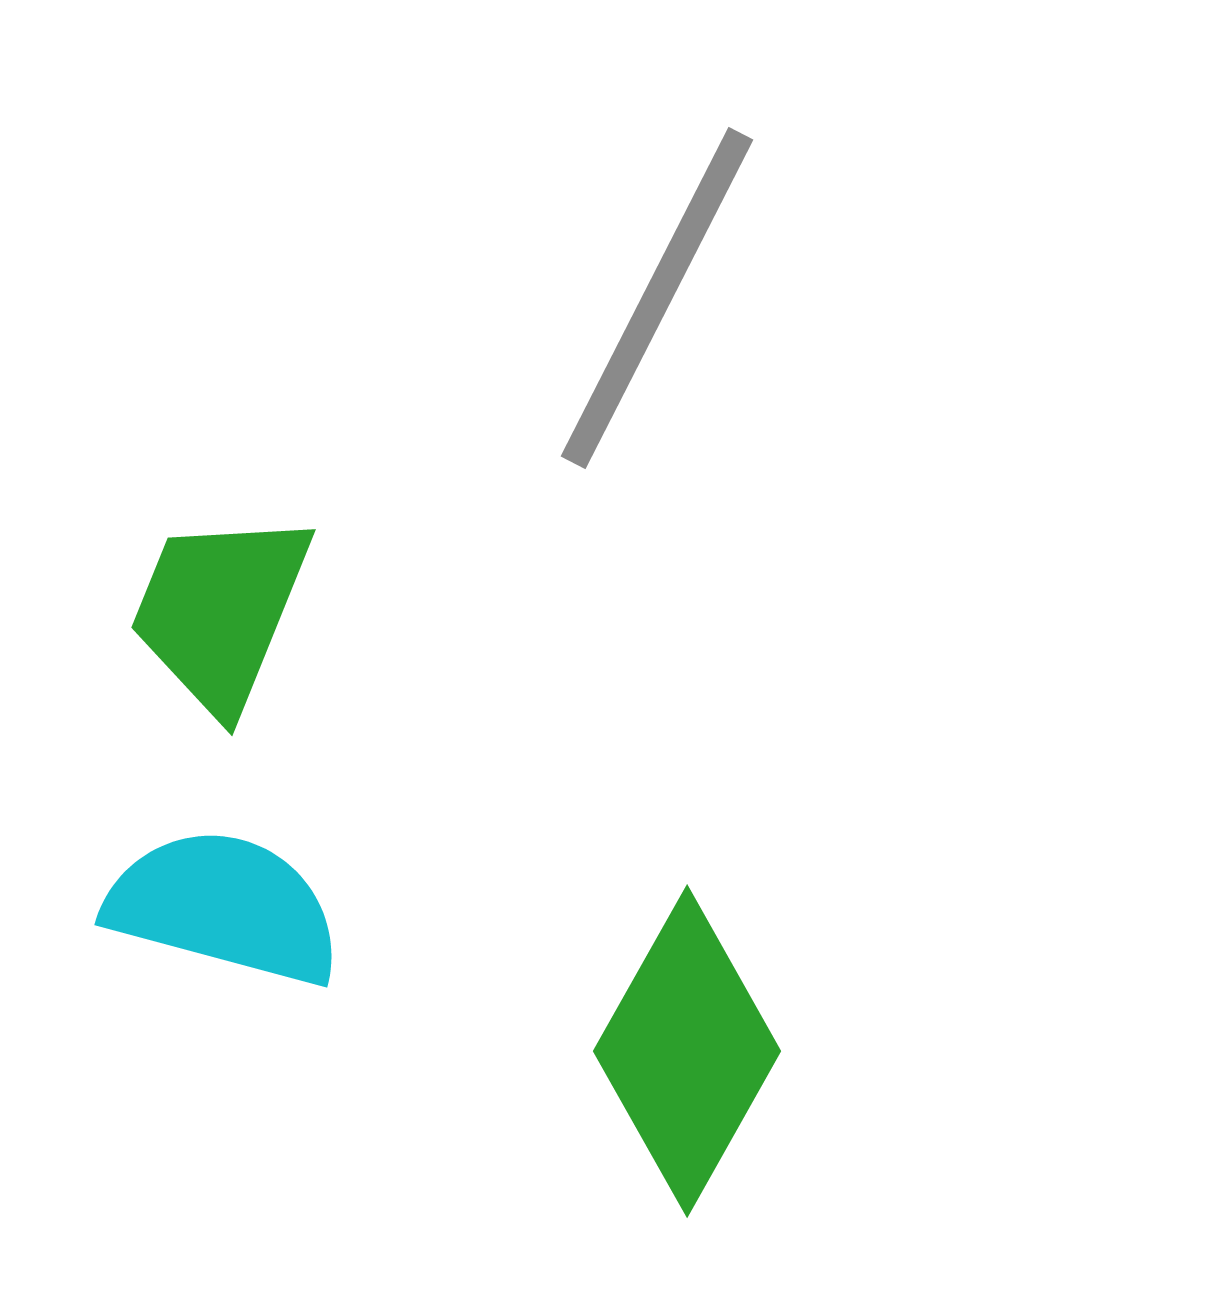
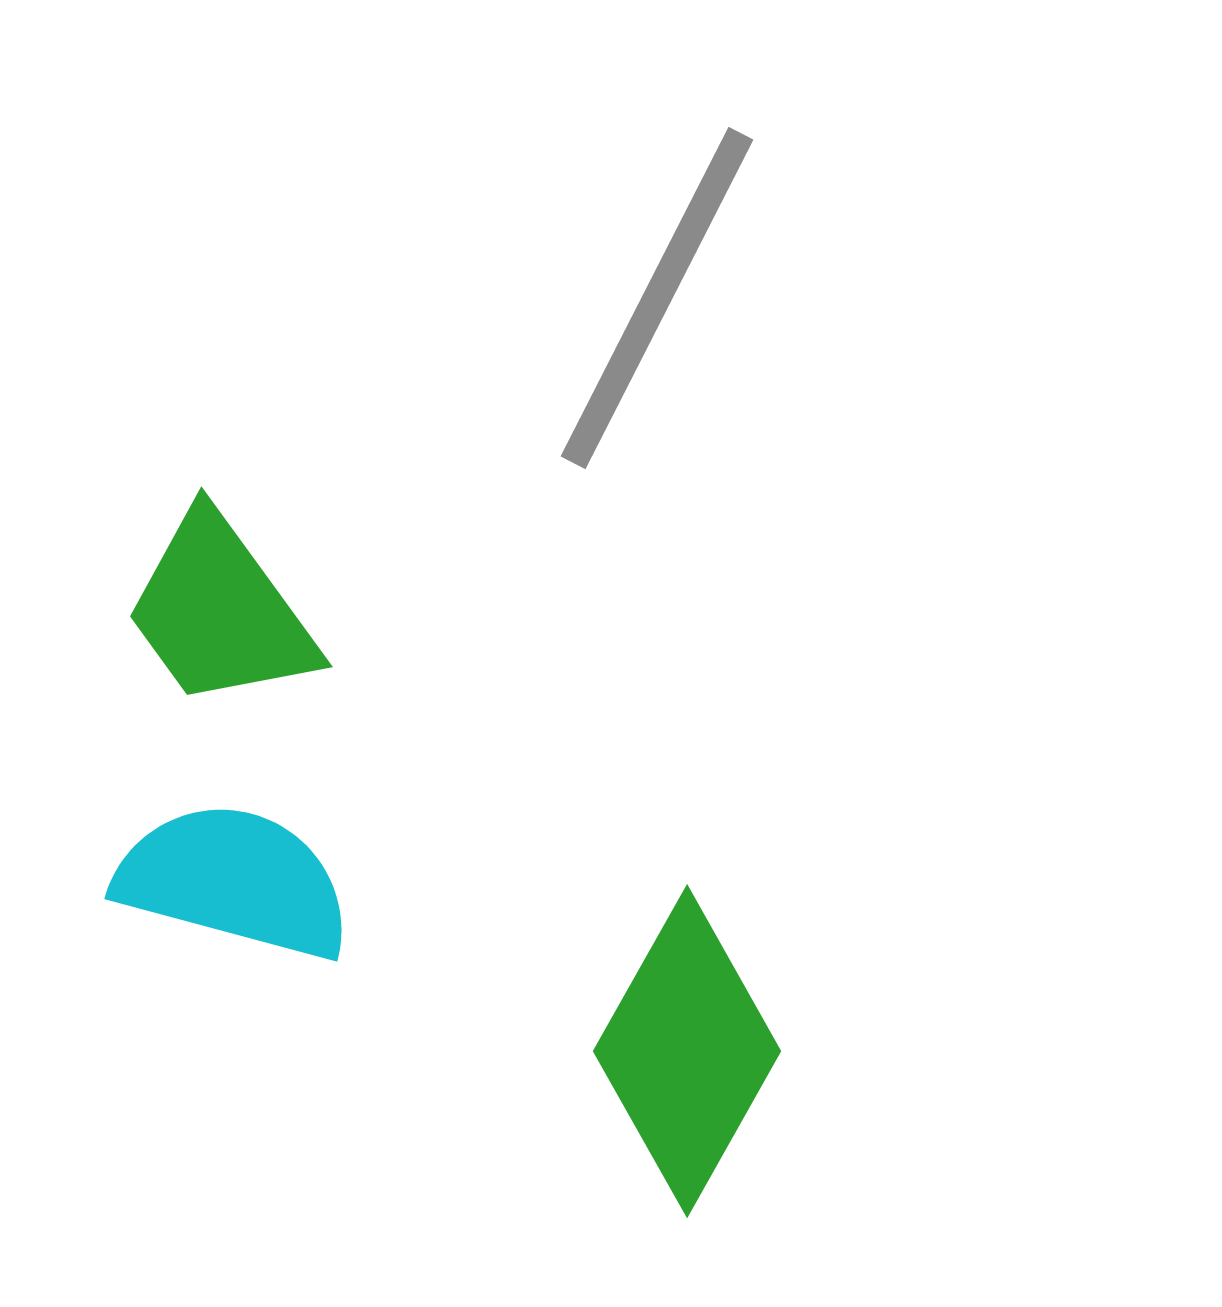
green trapezoid: rotated 58 degrees counterclockwise
cyan semicircle: moved 10 px right, 26 px up
